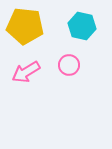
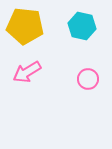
pink circle: moved 19 px right, 14 px down
pink arrow: moved 1 px right
